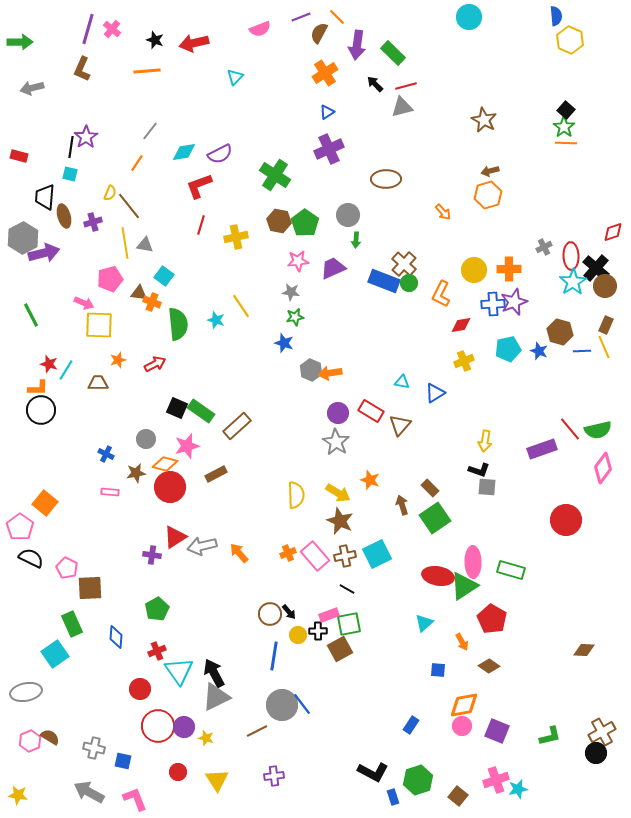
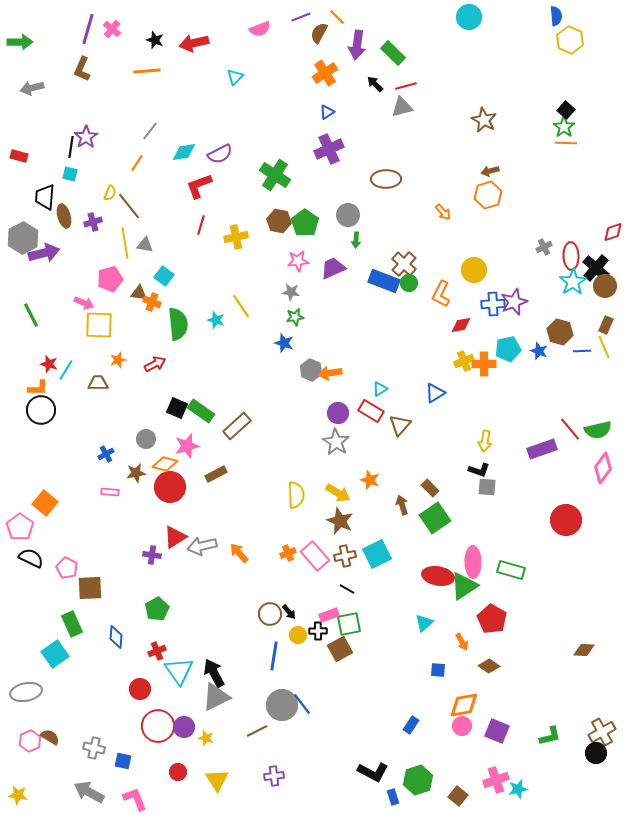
orange cross at (509, 269): moved 25 px left, 95 px down
cyan triangle at (402, 382): moved 22 px left, 7 px down; rotated 42 degrees counterclockwise
blue cross at (106, 454): rotated 35 degrees clockwise
